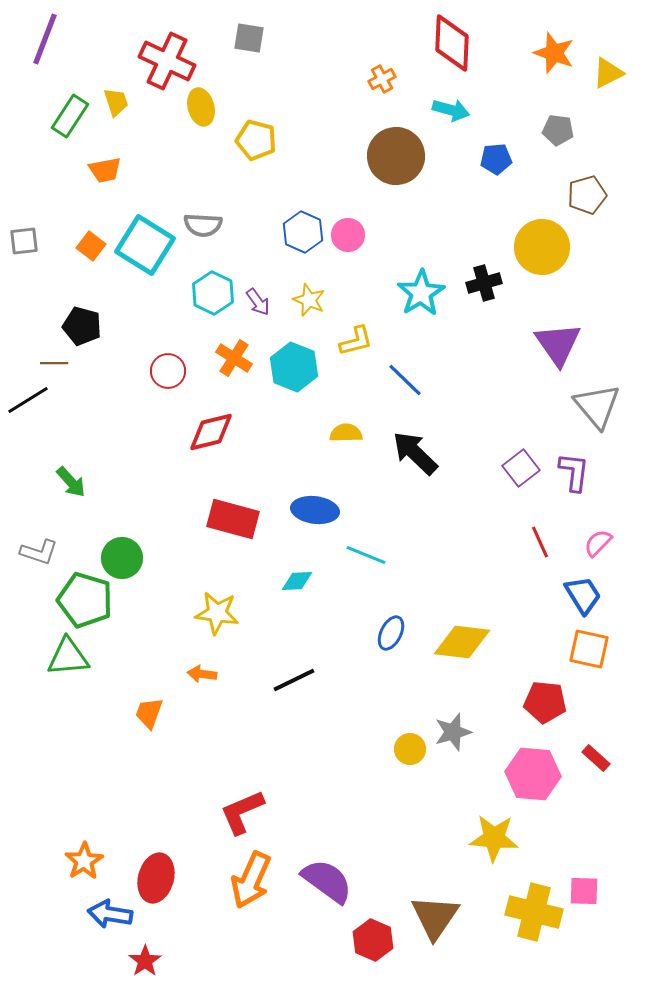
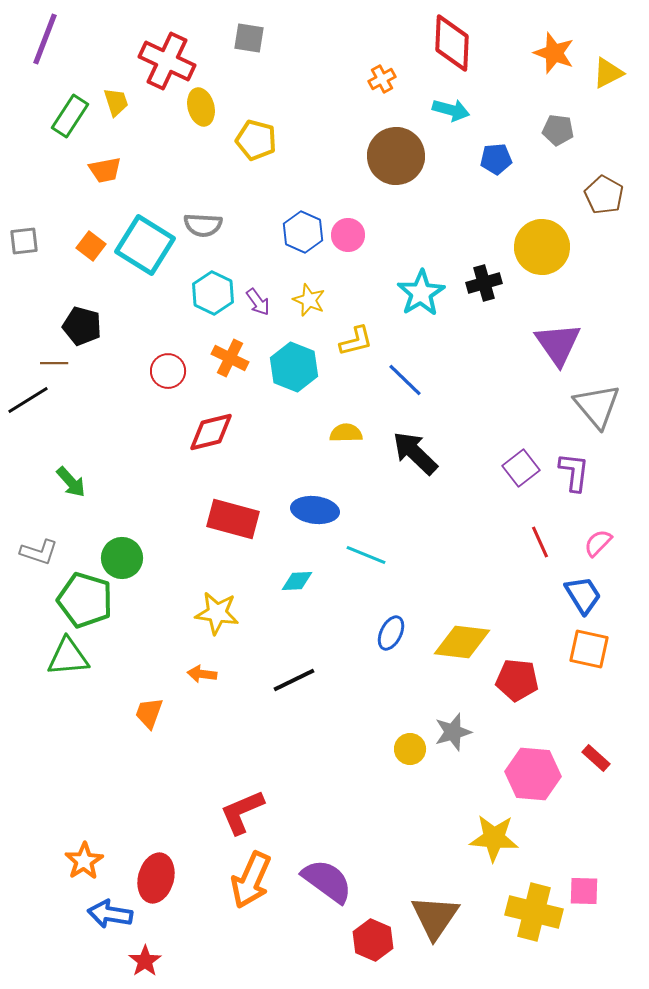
brown pentagon at (587, 195): moved 17 px right; rotated 27 degrees counterclockwise
orange cross at (234, 358): moved 4 px left; rotated 6 degrees counterclockwise
red pentagon at (545, 702): moved 28 px left, 22 px up
